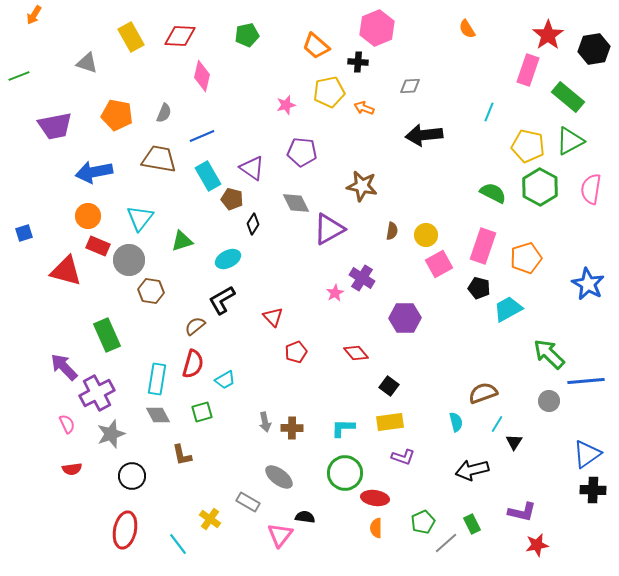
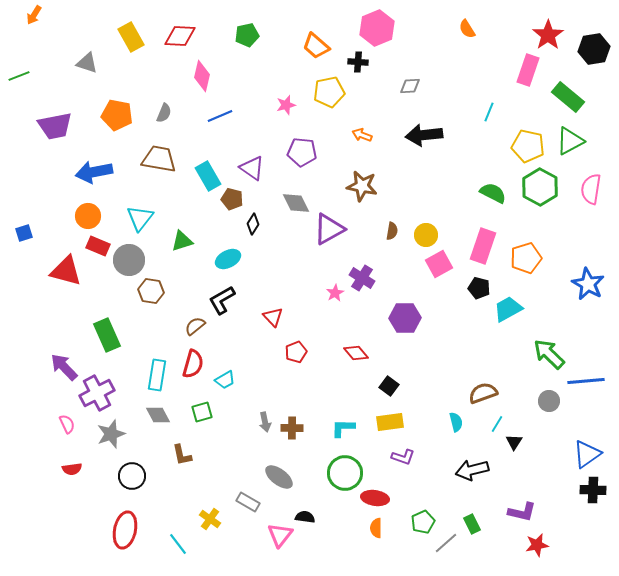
orange arrow at (364, 108): moved 2 px left, 27 px down
blue line at (202, 136): moved 18 px right, 20 px up
cyan rectangle at (157, 379): moved 4 px up
